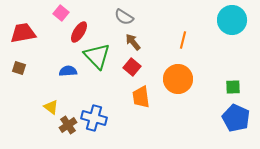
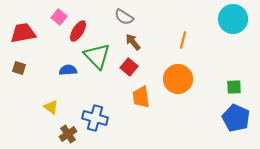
pink square: moved 2 px left, 4 px down
cyan circle: moved 1 px right, 1 px up
red ellipse: moved 1 px left, 1 px up
red square: moved 3 px left
blue semicircle: moved 1 px up
green square: moved 1 px right
blue cross: moved 1 px right
brown cross: moved 9 px down
